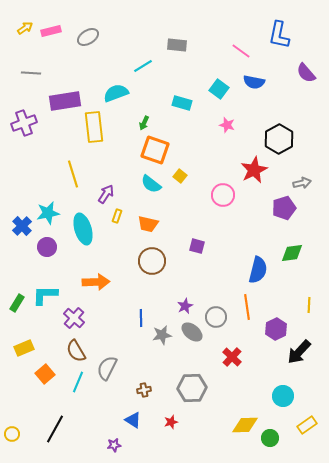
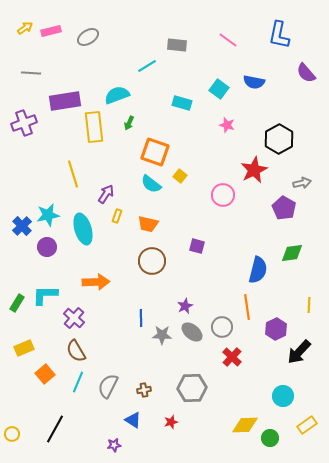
pink line at (241, 51): moved 13 px left, 11 px up
cyan line at (143, 66): moved 4 px right
cyan semicircle at (116, 93): moved 1 px right, 2 px down
green arrow at (144, 123): moved 15 px left
orange square at (155, 150): moved 2 px down
purple pentagon at (284, 208): rotated 25 degrees counterclockwise
cyan star at (48, 213): moved 2 px down
gray circle at (216, 317): moved 6 px right, 10 px down
gray star at (162, 335): rotated 12 degrees clockwise
gray semicircle at (107, 368): moved 1 px right, 18 px down
